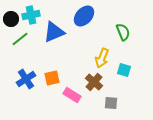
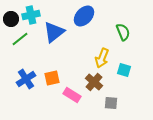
blue triangle: rotated 15 degrees counterclockwise
